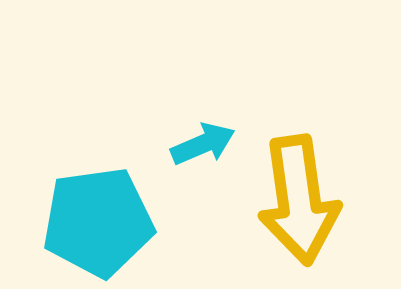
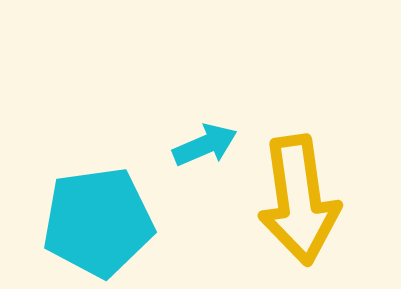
cyan arrow: moved 2 px right, 1 px down
